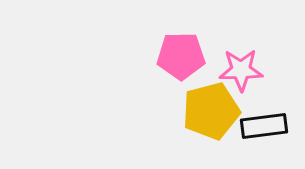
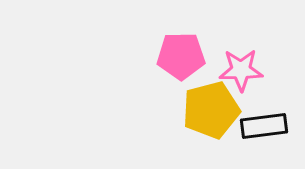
yellow pentagon: moved 1 px up
